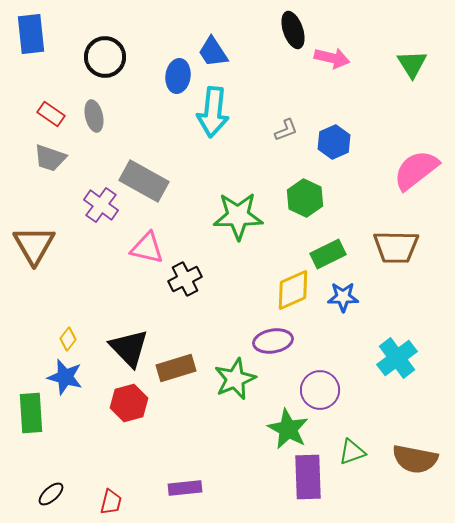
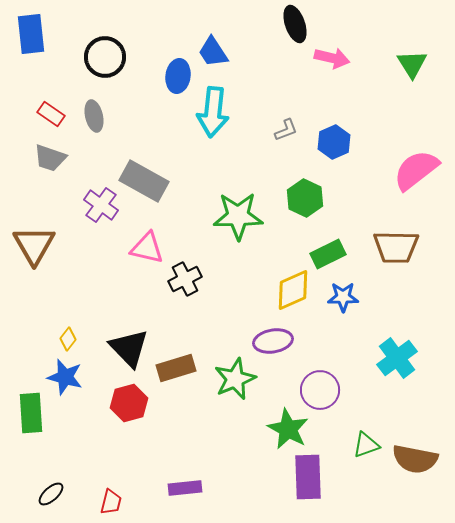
black ellipse at (293, 30): moved 2 px right, 6 px up
green triangle at (352, 452): moved 14 px right, 7 px up
